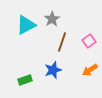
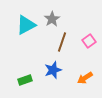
orange arrow: moved 5 px left, 8 px down
